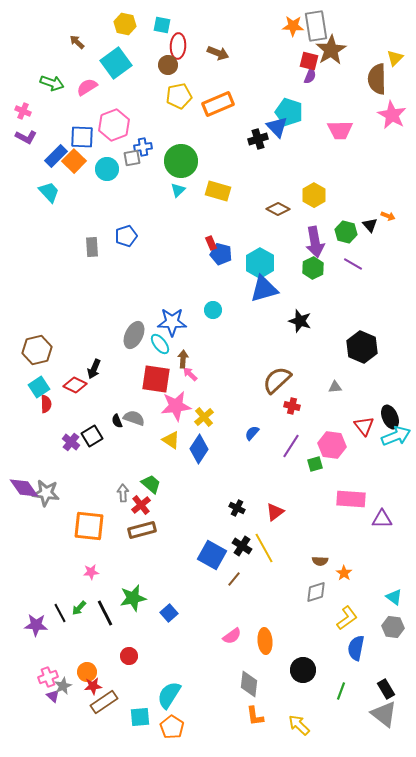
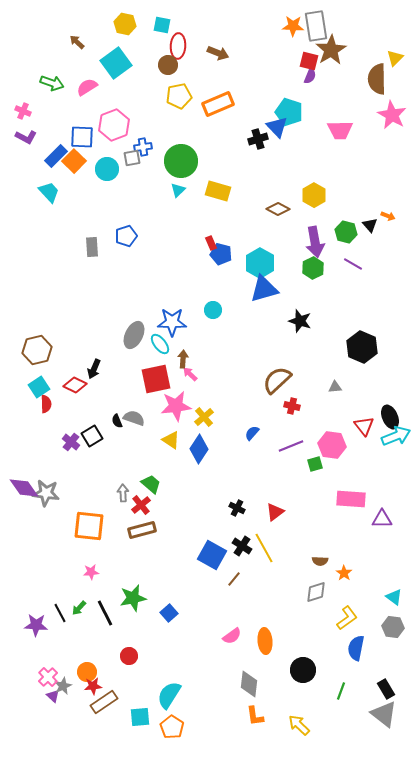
red square at (156, 379): rotated 20 degrees counterclockwise
purple line at (291, 446): rotated 35 degrees clockwise
pink cross at (48, 677): rotated 24 degrees counterclockwise
